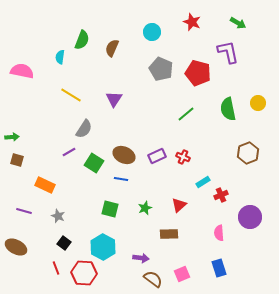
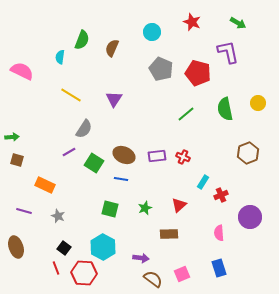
pink semicircle at (22, 71): rotated 15 degrees clockwise
green semicircle at (228, 109): moved 3 px left
purple rectangle at (157, 156): rotated 18 degrees clockwise
cyan rectangle at (203, 182): rotated 24 degrees counterclockwise
black square at (64, 243): moved 5 px down
brown ellipse at (16, 247): rotated 45 degrees clockwise
